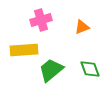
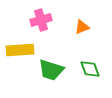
yellow rectangle: moved 4 px left
green trapezoid: rotated 124 degrees counterclockwise
